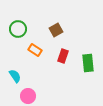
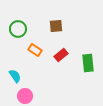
brown square: moved 4 px up; rotated 24 degrees clockwise
red rectangle: moved 2 px left, 1 px up; rotated 32 degrees clockwise
pink circle: moved 3 px left
